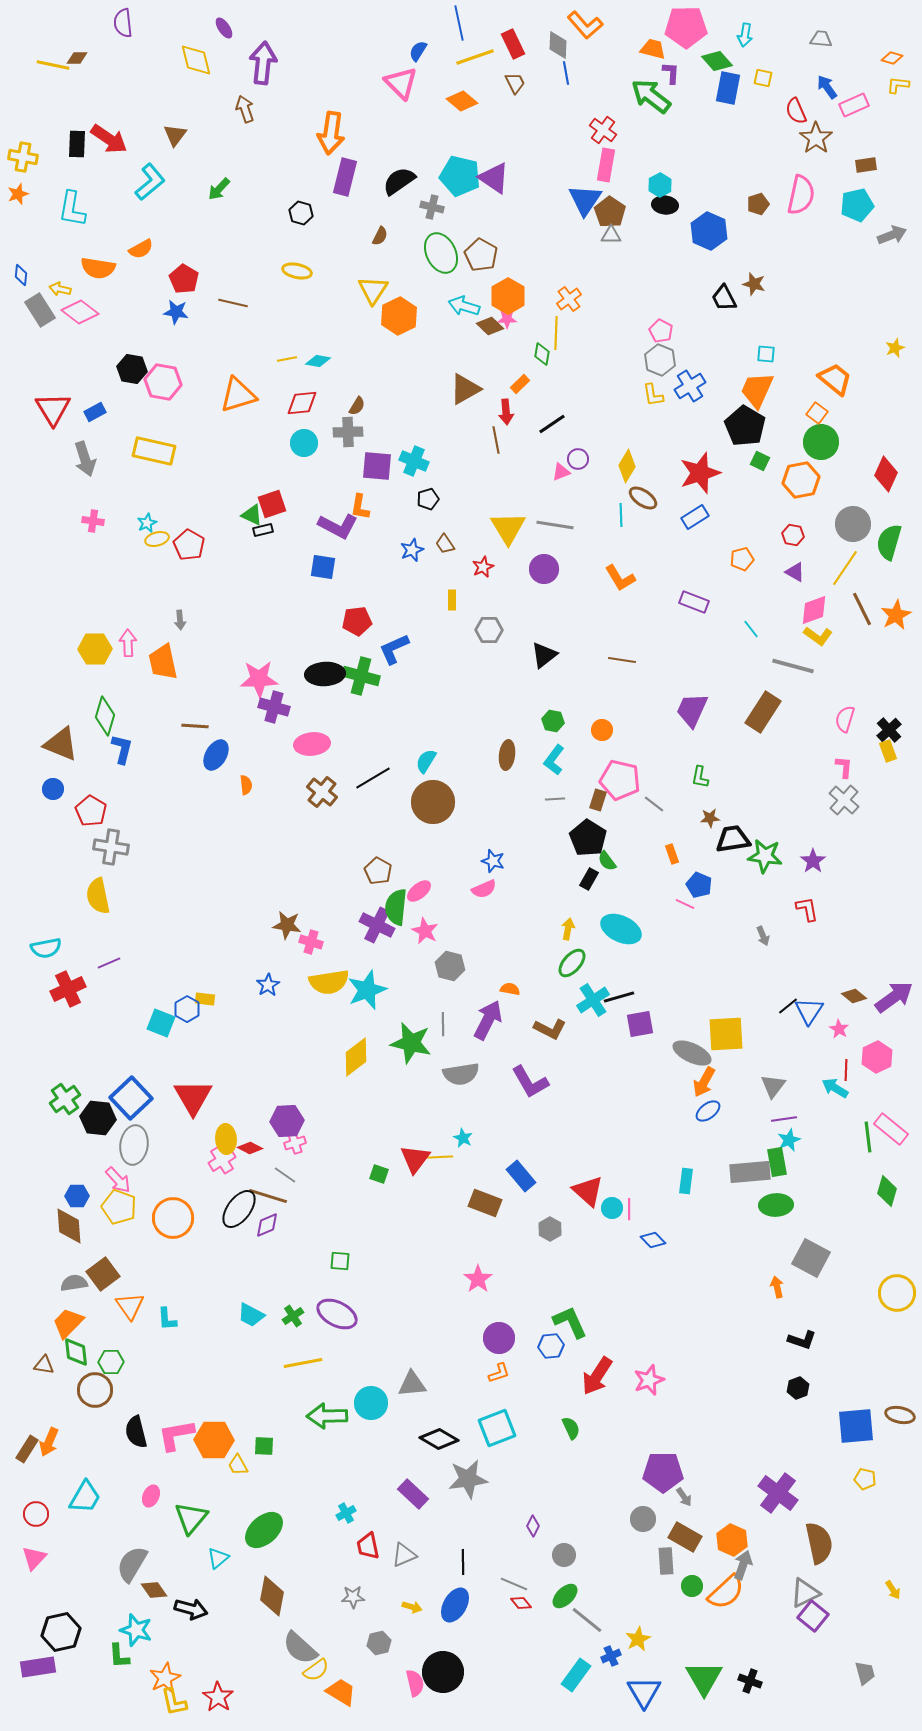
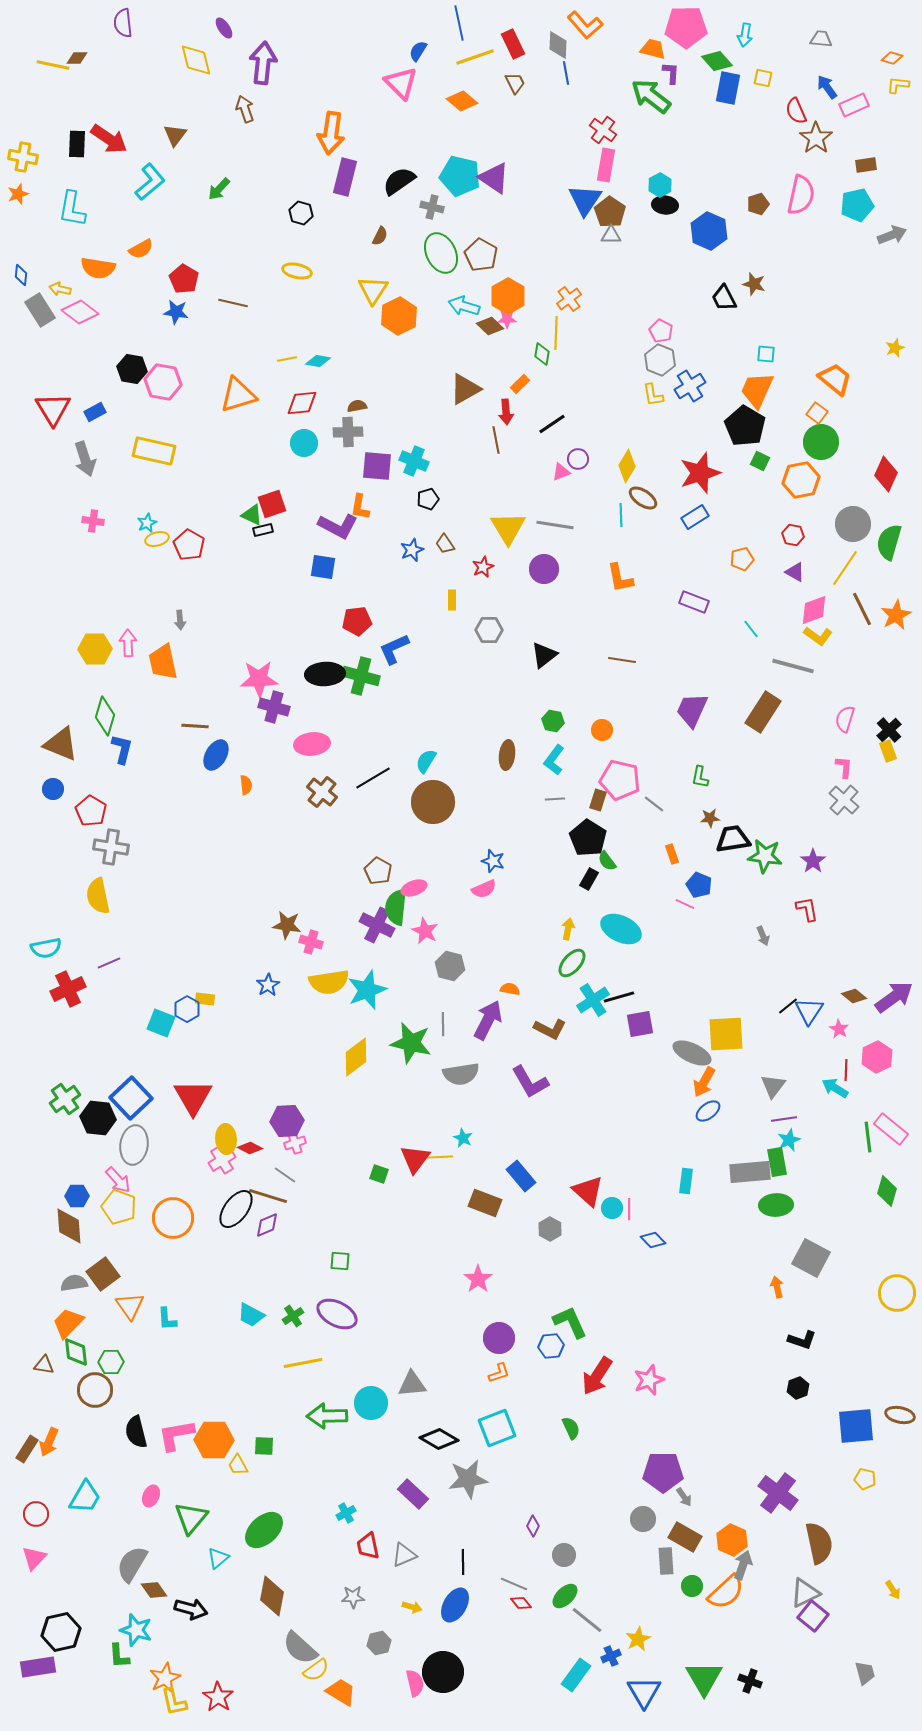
brown semicircle at (357, 406): rotated 132 degrees counterclockwise
orange L-shape at (620, 578): rotated 20 degrees clockwise
pink ellipse at (419, 891): moved 5 px left, 3 px up; rotated 20 degrees clockwise
black ellipse at (239, 1209): moved 3 px left
